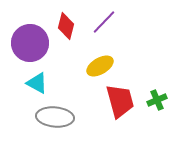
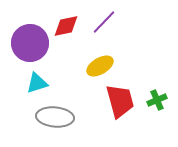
red diamond: rotated 64 degrees clockwise
cyan triangle: rotated 45 degrees counterclockwise
